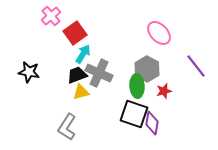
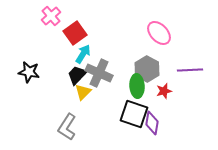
purple line: moved 6 px left, 4 px down; rotated 55 degrees counterclockwise
black trapezoid: rotated 25 degrees counterclockwise
yellow triangle: moved 2 px right; rotated 30 degrees counterclockwise
